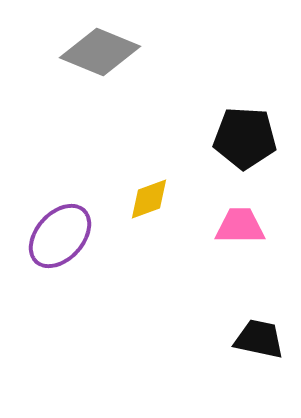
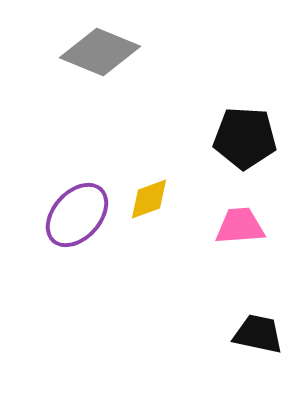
pink trapezoid: rotated 4 degrees counterclockwise
purple ellipse: moved 17 px right, 21 px up
black trapezoid: moved 1 px left, 5 px up
